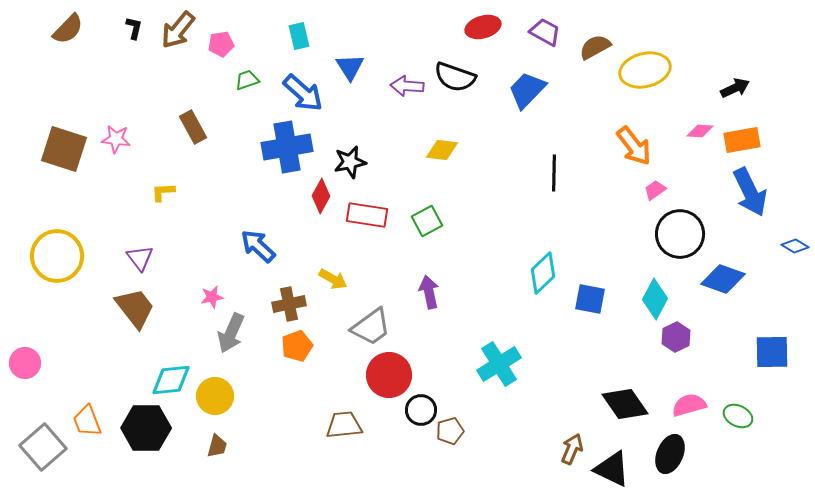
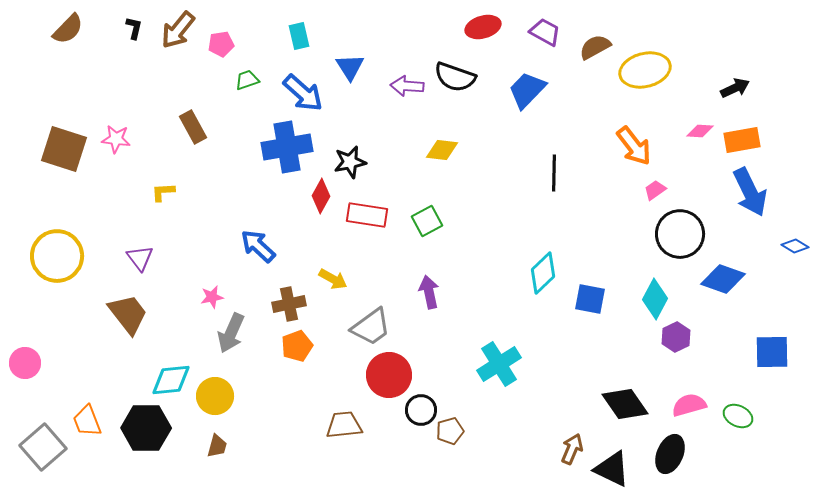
brown trapezoid at (135, 308): moved 7 px left, 6 px down
